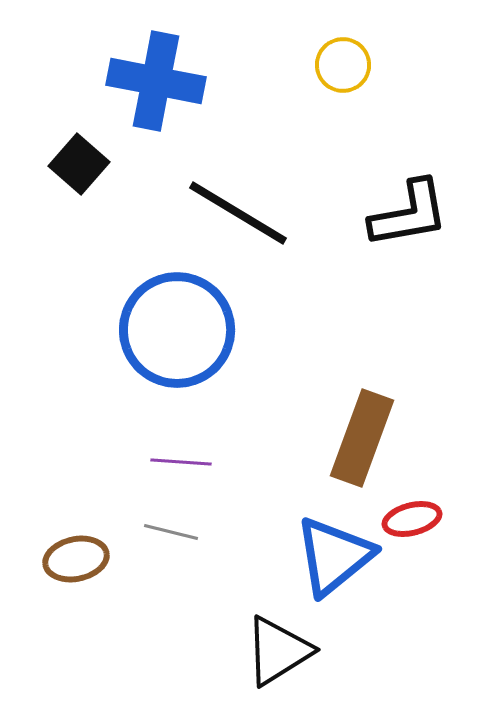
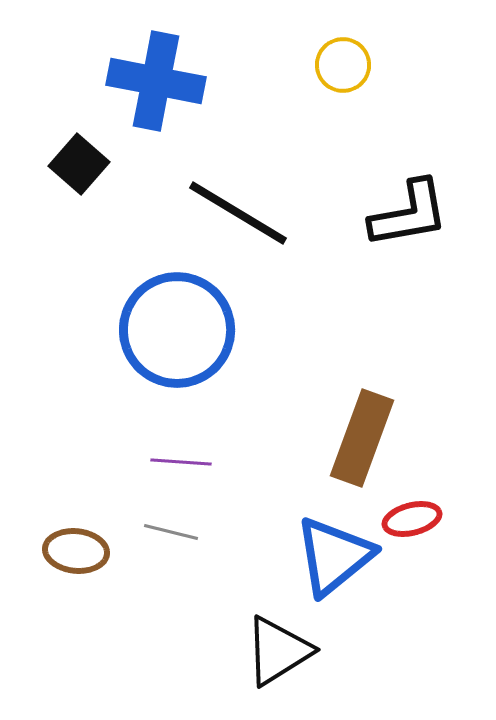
brown ellipse: moved 8 px up; rotated 18 degrees clockwise
